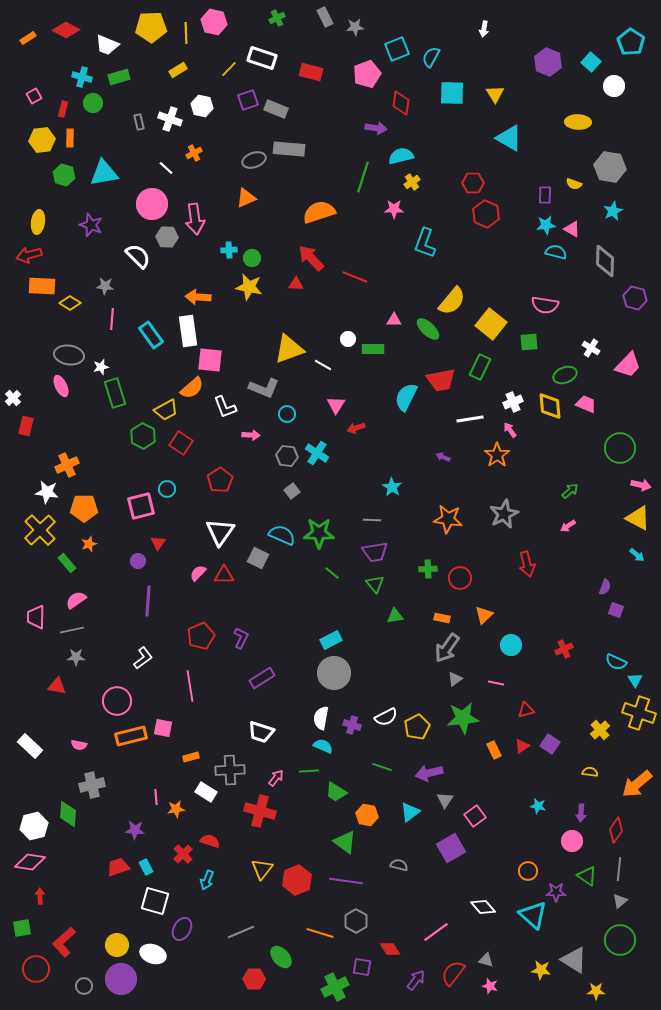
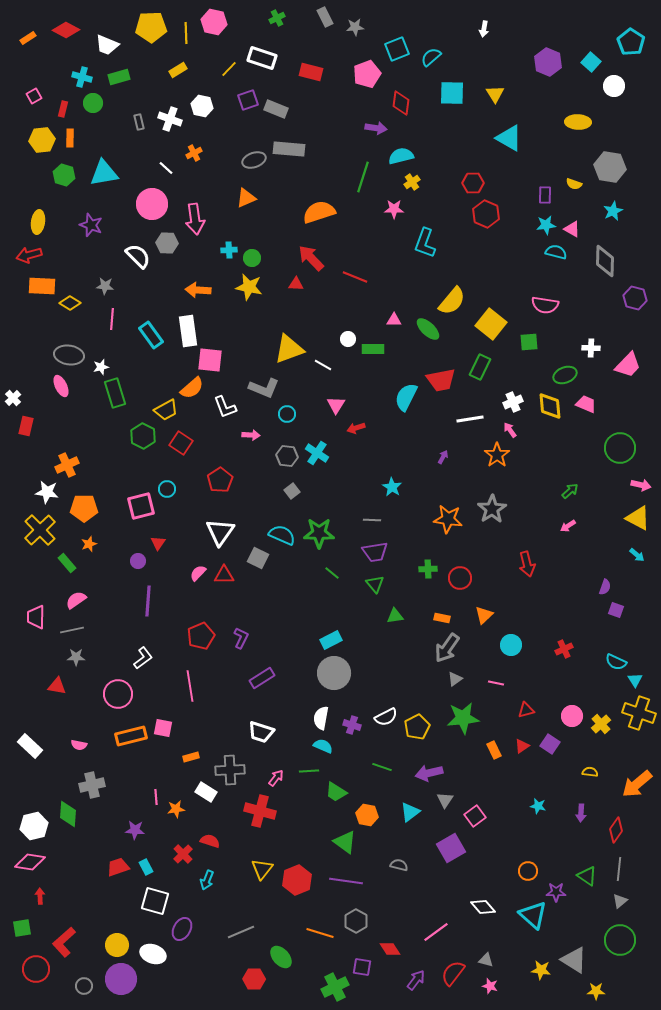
cyan semicircle at (431, 57): rotated 20 degrees clockwise
gray hexagon at (167, 237): moved 6 px down
orange arrow at (198, 297): moved 7 px up
white cross at (591, 348): rotated 30 degrees counterclockwise
purple arrow at (443, 457): rotated 96 degrees clockwise
gray star at (504, 514): moved 12 px left, 5 px up; rotated 8 degrees counterclockwise
pink circle at (117, 701): moved 1 px right, 7 px up
yellow cross at (600, 730): moved 1 px right, 6 px up
pink circle at (572, 841): moved 125 px up
